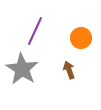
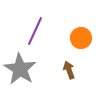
gray star: moved 2 px left
